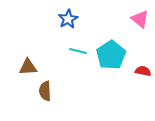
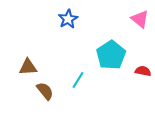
cyan line: moved 29 px down; rotated 72 degrees counterclockwise
brown semicircle: rotated 144 degrees clockwise
